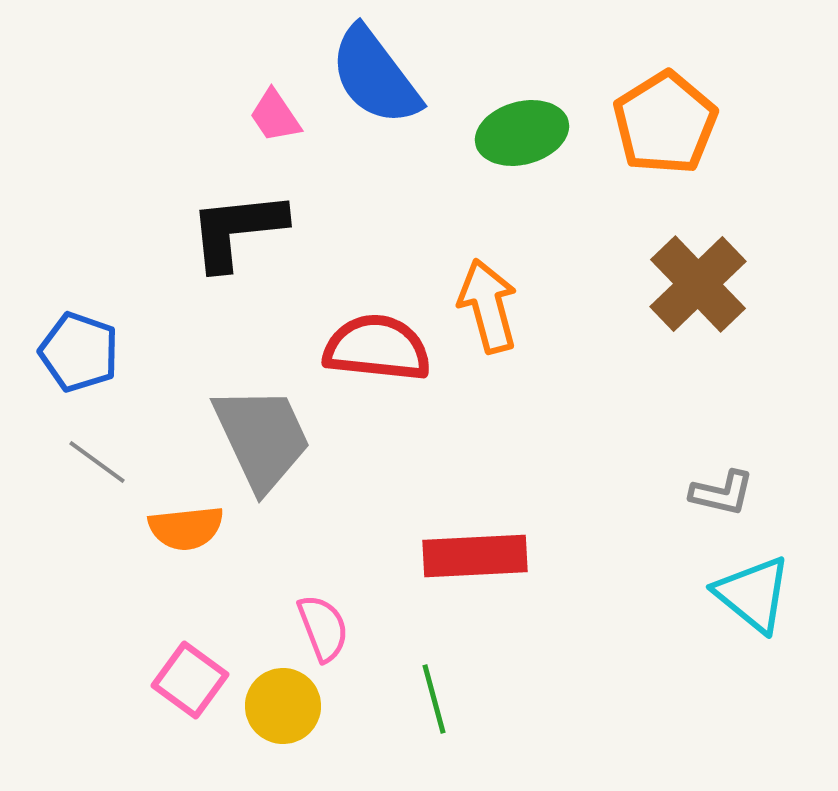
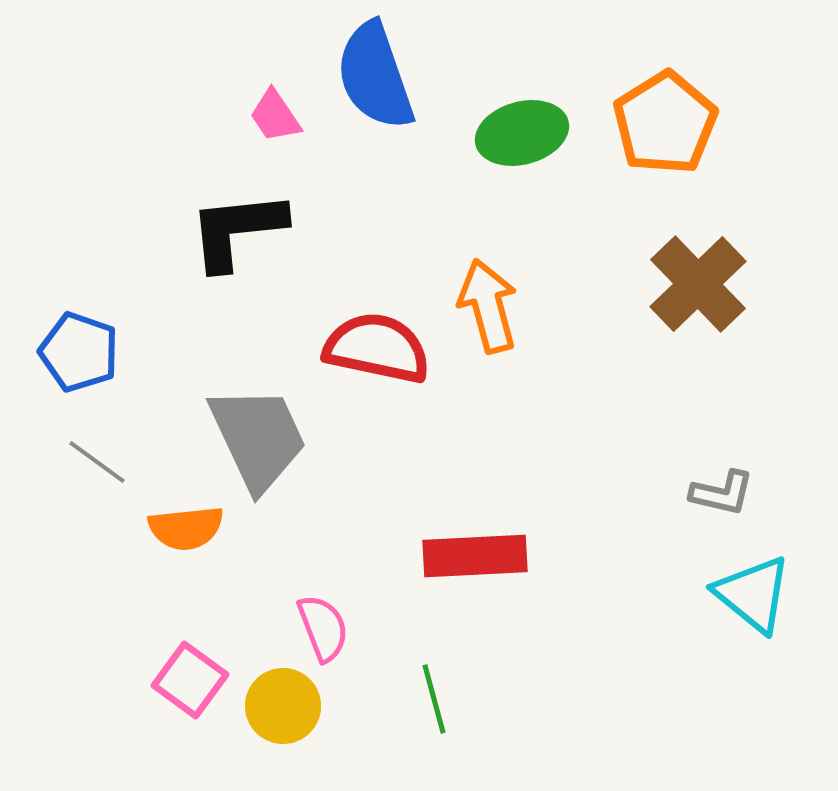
blue semicircle: rotated 18 degrees clockwise
red semicircle: rotated 6 degrees clockwise
gray trapezoid: moved 4 px left
